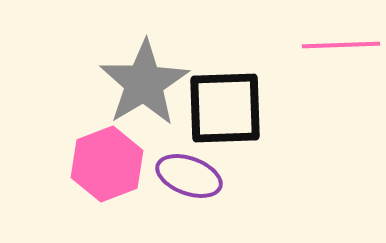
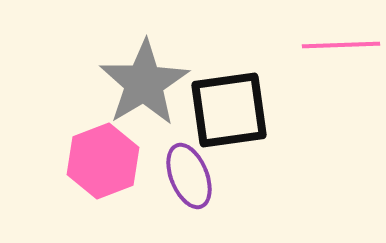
black square: moved 4 px right, 2 px down; rotated 6 degrees counterclockwise
pink hexagon: moved 4 px left, 3 px up
purple ellipse: rotated 48 degrees clockwise
